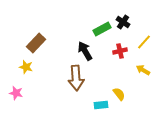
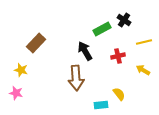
black cross: moved 1 px right, 2 px up
yellow line: rotated 35 degrees clockwise
red cross: moved 2 px left, 5 px down
yellow star: moved 5 px left, 3 px down
